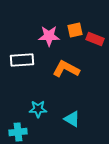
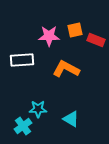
red rectangle: moved 1 px right, 1 px down
cyan triangle: moved 1 px left
cyan cross: moved 5 px right, 6 px up; rotated 30 degrees counterclockwise
